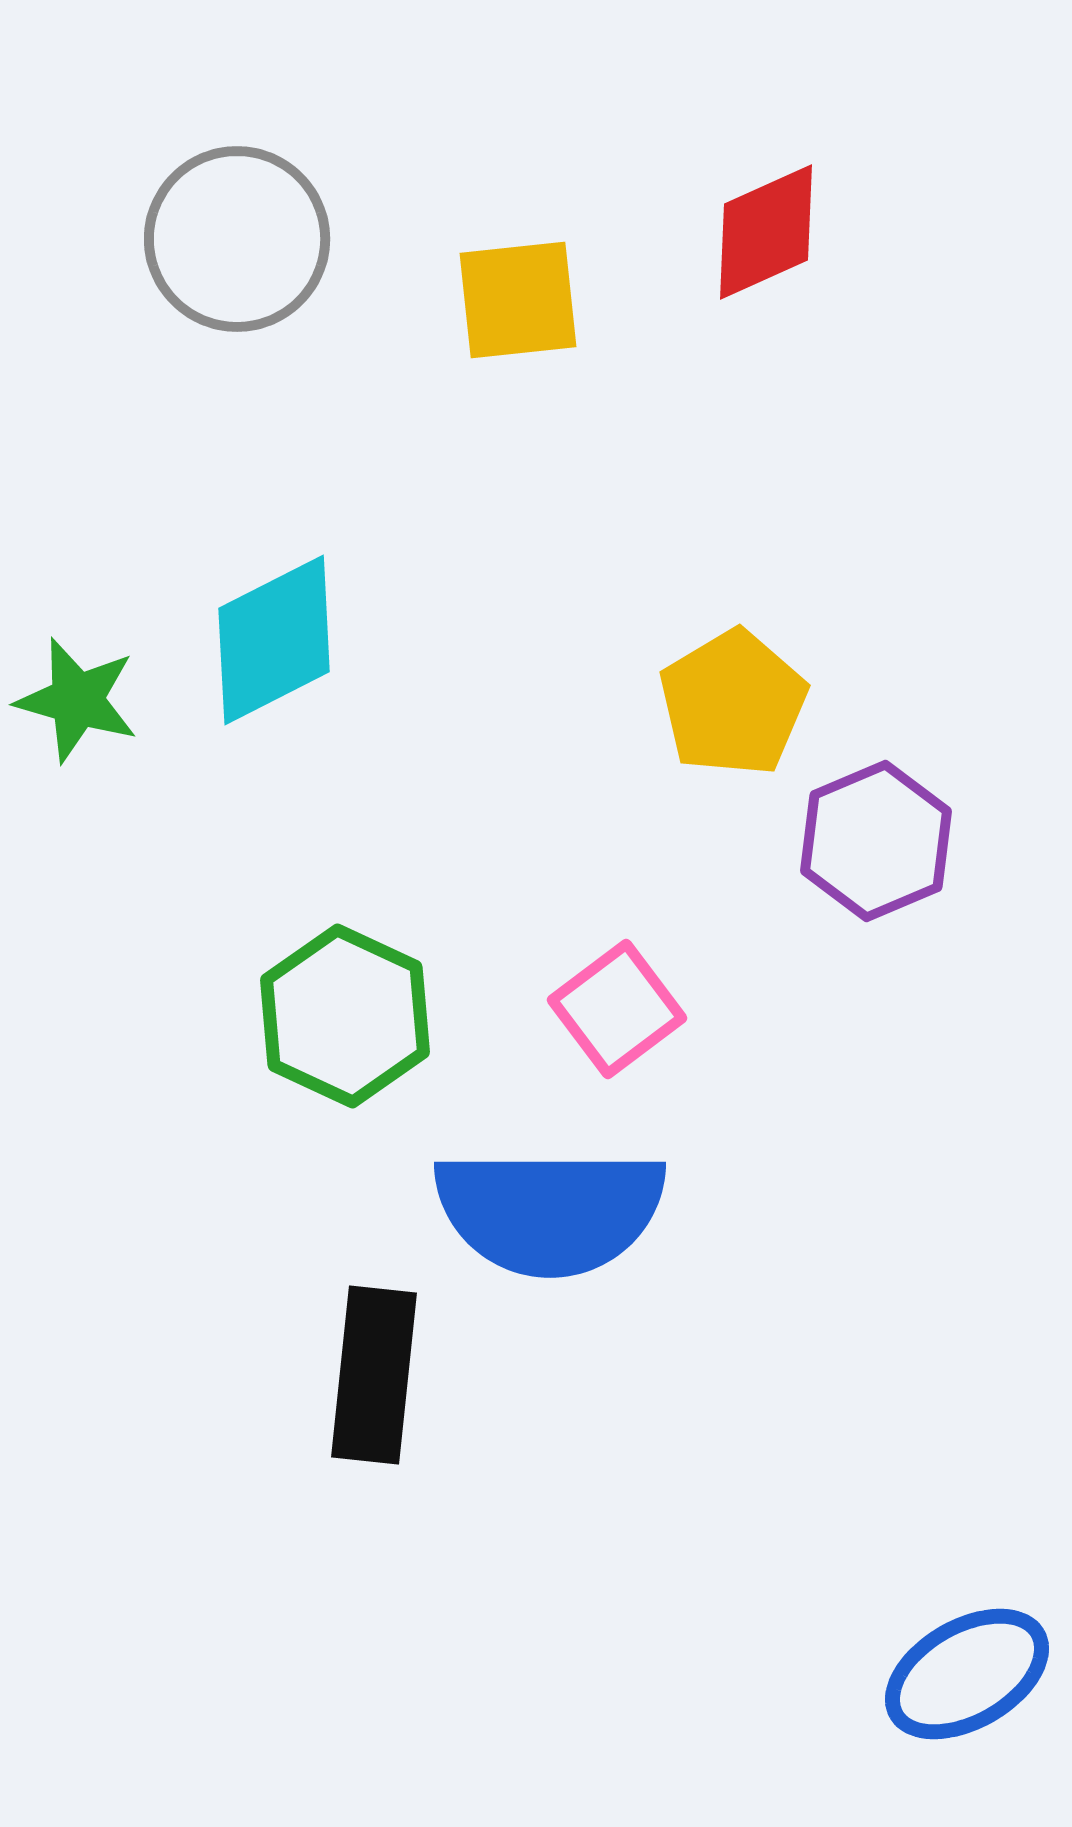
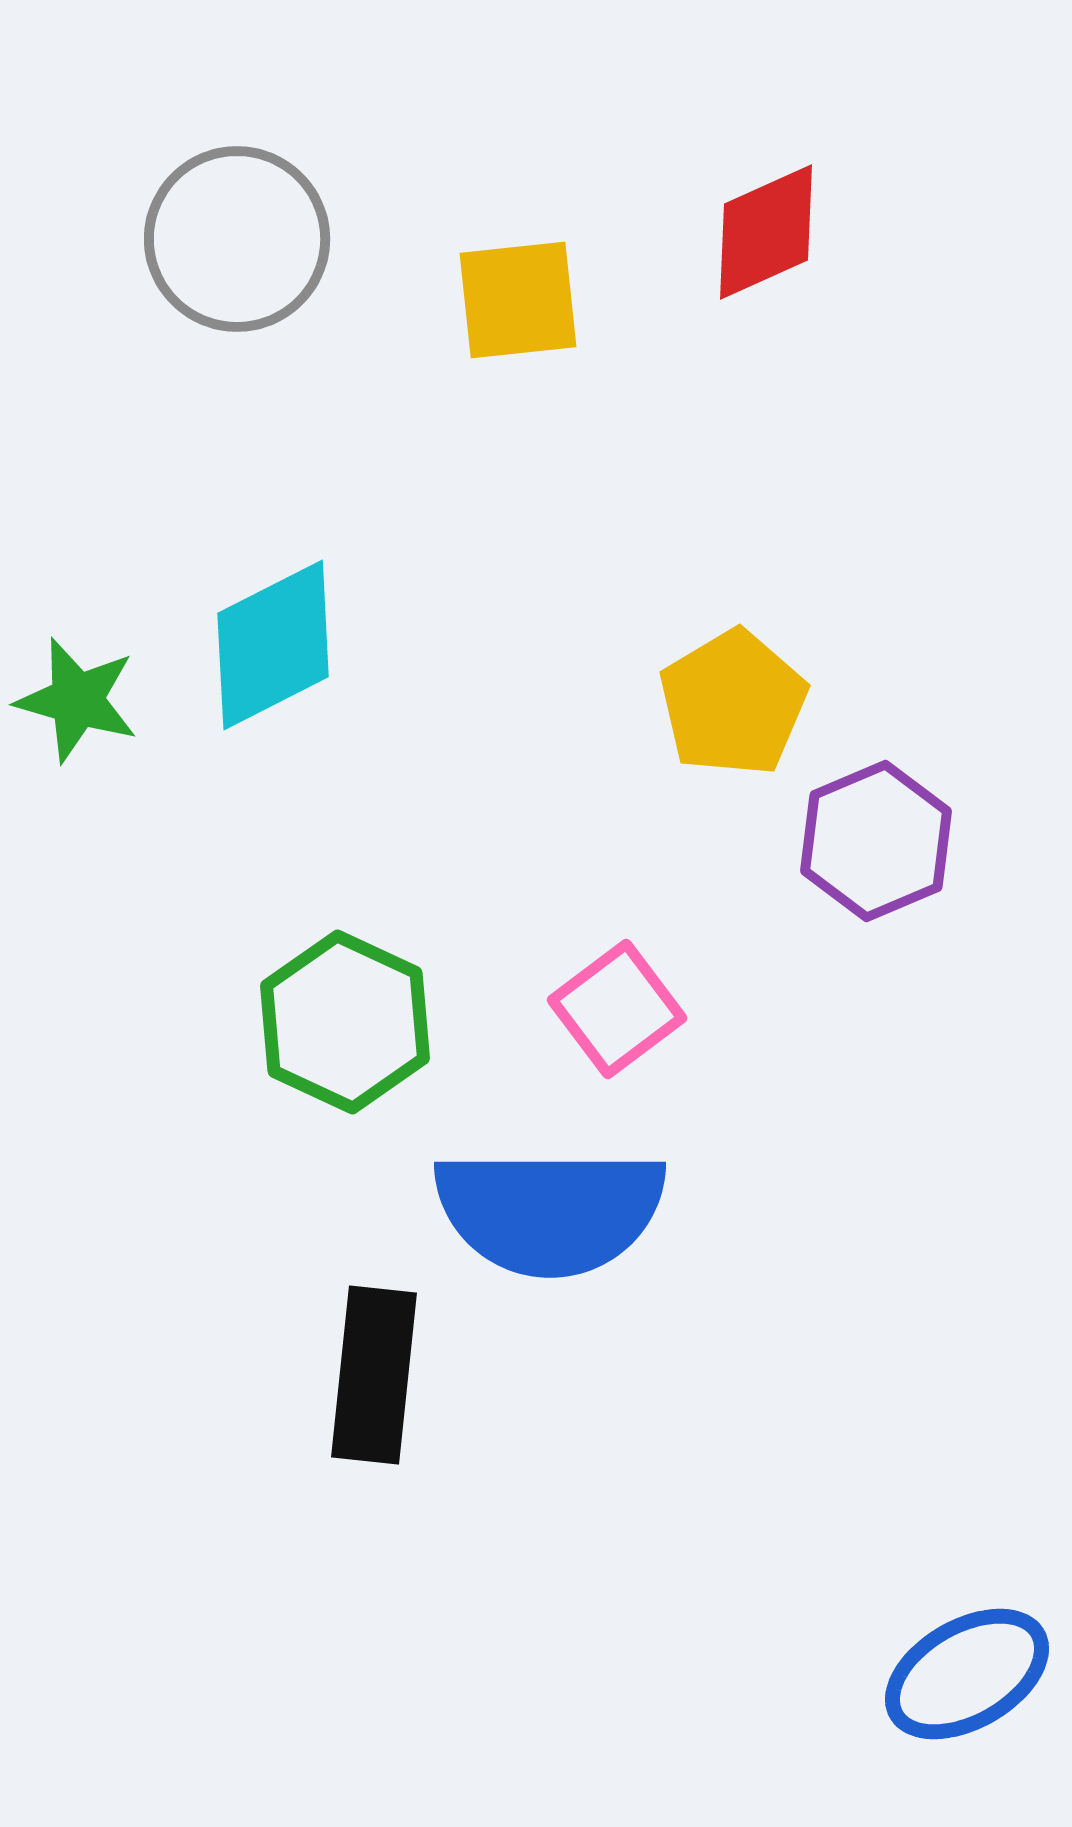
cyan diamond: moved 1 px left, 5 px down
green hexagon: moved 6 px down
